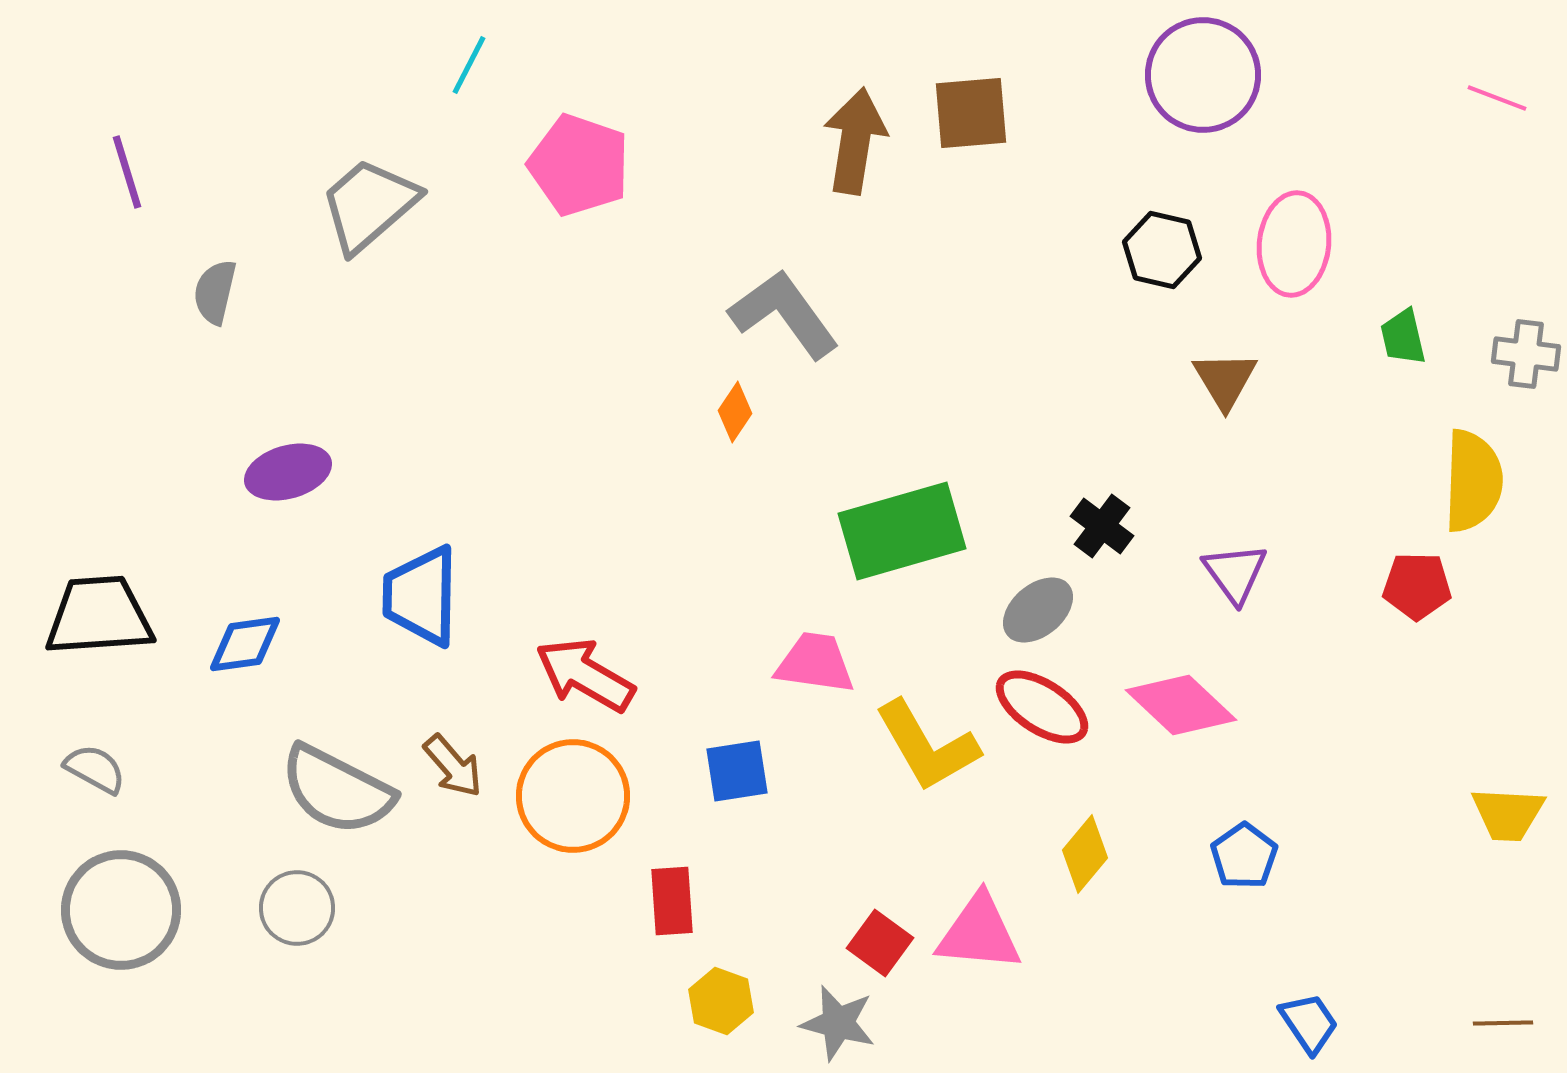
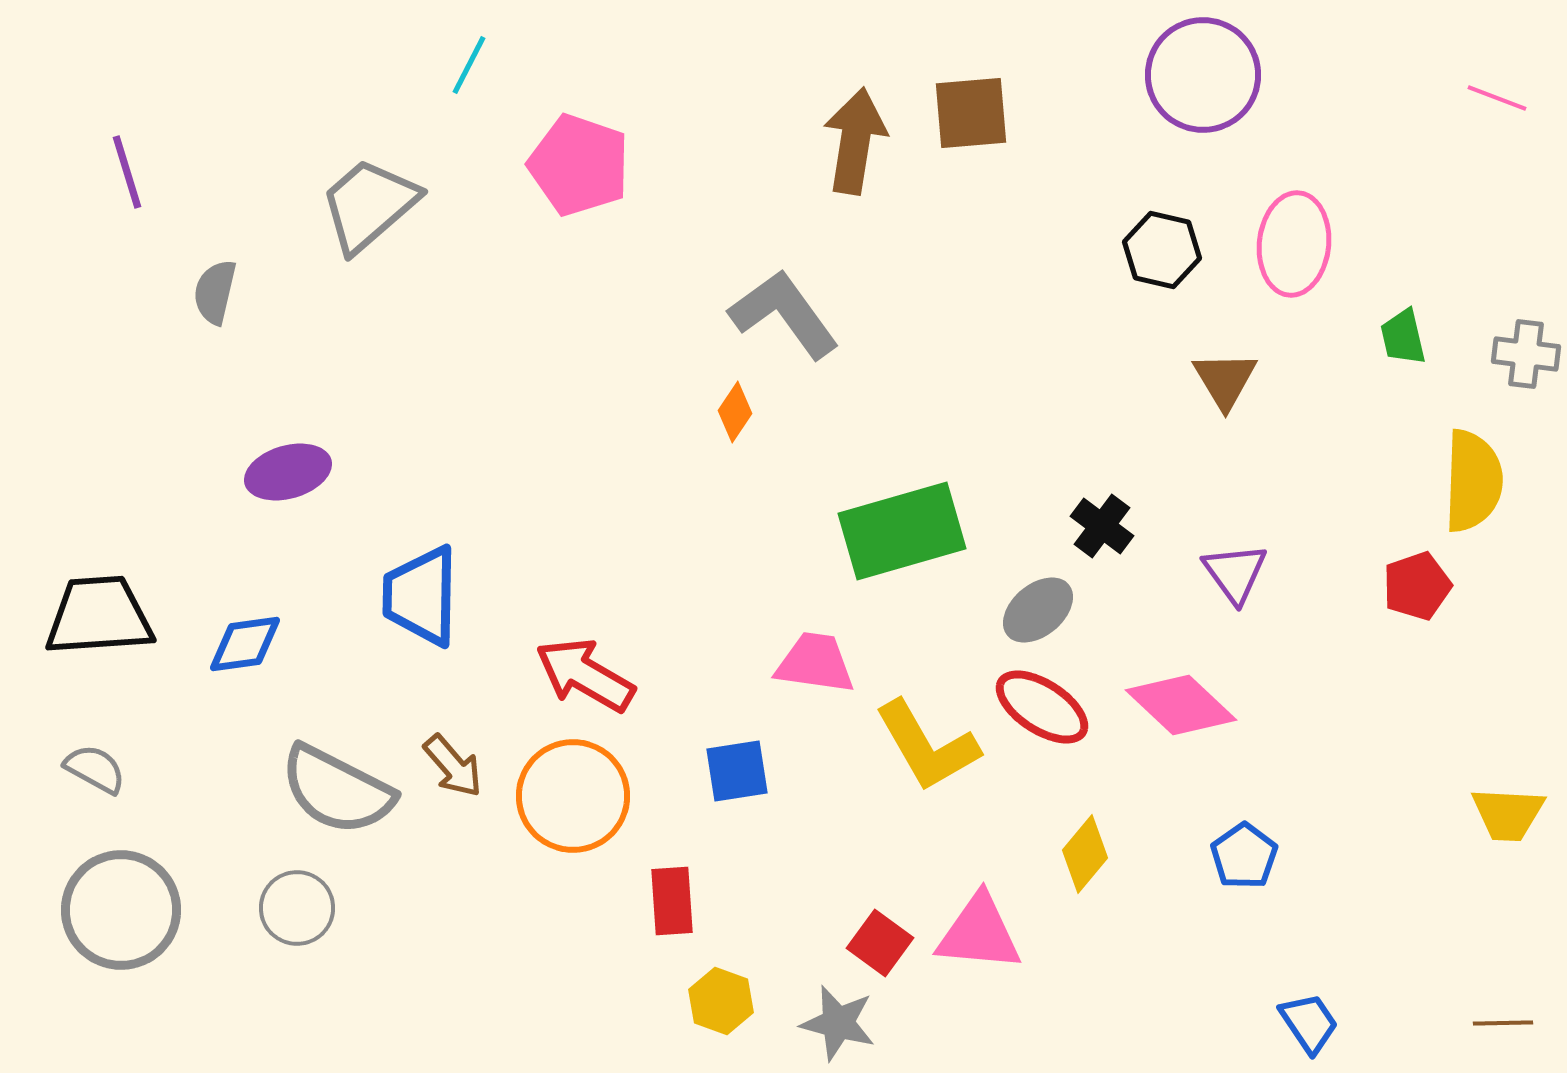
red pentagon at (1417, 586): rotated 20 degrees counterclockwise
